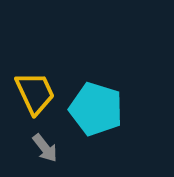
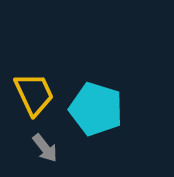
yellow trapezoid: moved 1 px left, 1 px down
